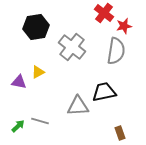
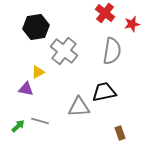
red cross: moved 1 px right
red star: moved 8 px right, 2 px up
gray cross: moved 8 px left, 4 px down
gray semicircle: moved 4 px left
purple triangle: moved 7 px right, 7 px down
gray triangle: moved 1 px right, 1 px down
